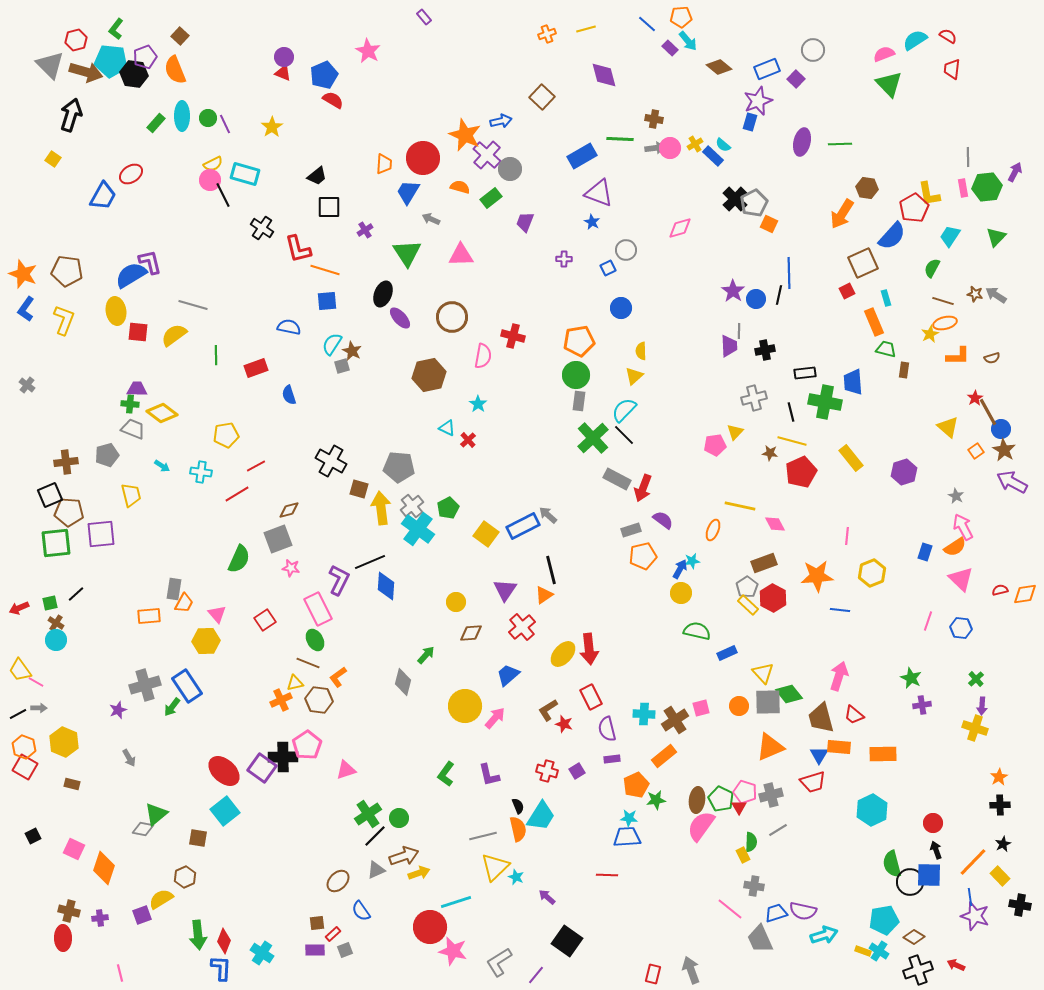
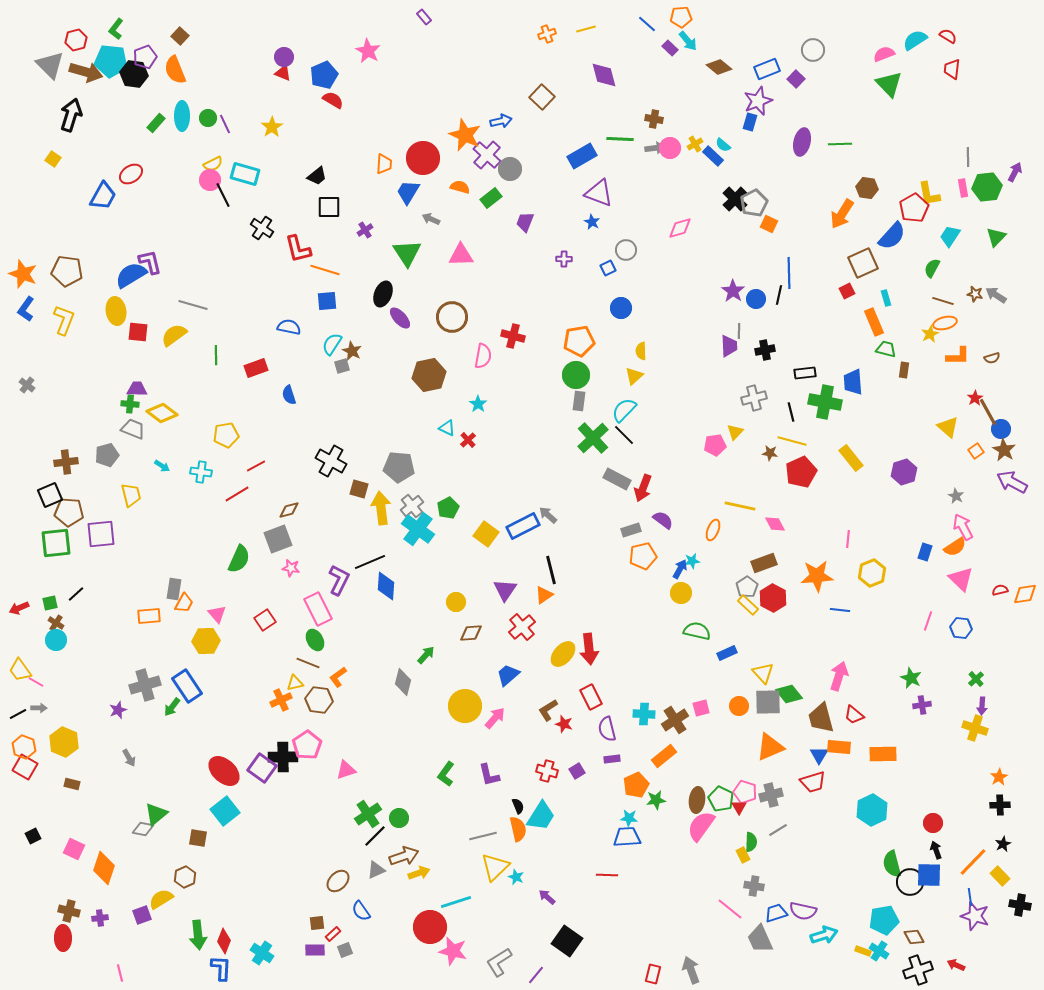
pink line at (847, 536): moved 1 px right, 3 px down
brown diamond at (914, 937): rotated 30 degrees clockwise
